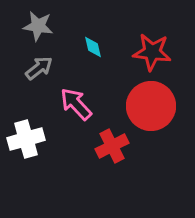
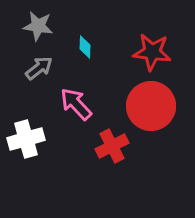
cyan diamond: moved 8 px left; rotated 15 degrees clockwise
